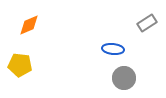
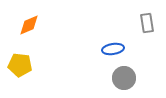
gray rectangle: rotated 66 degrees counterclockwise
blue ellipse: rotated 15 degrees counterclockwise
